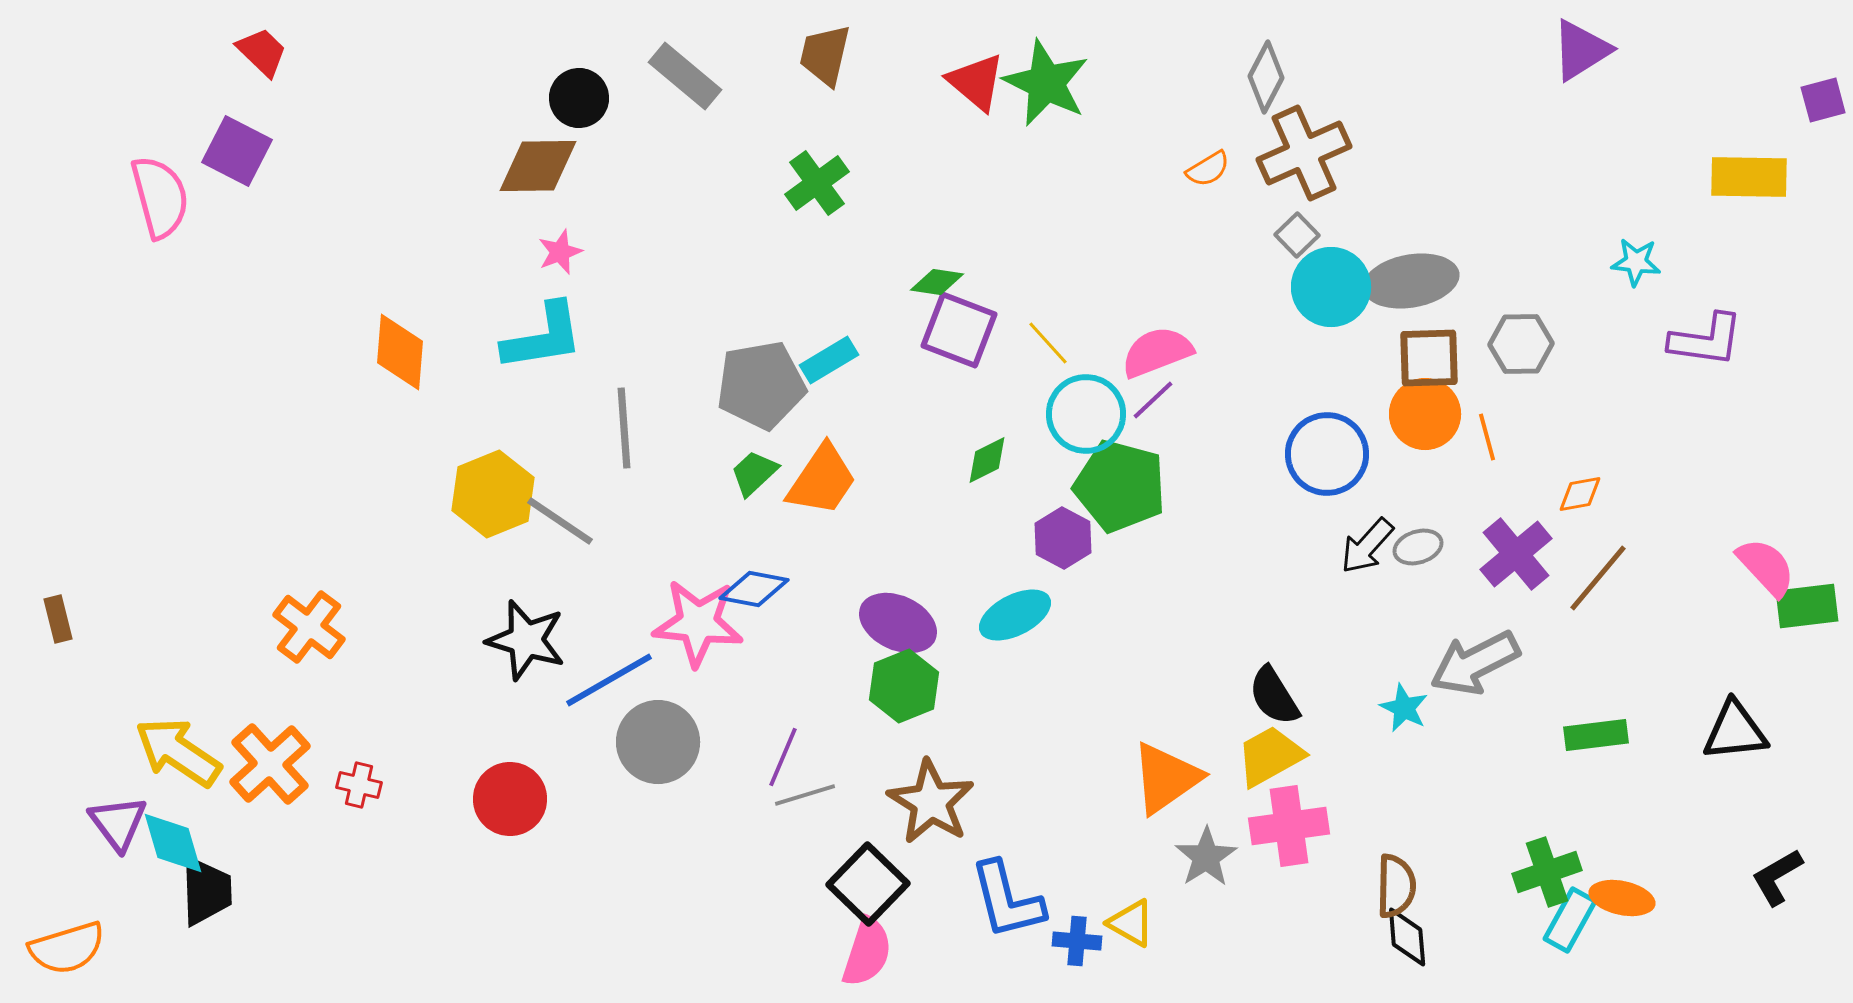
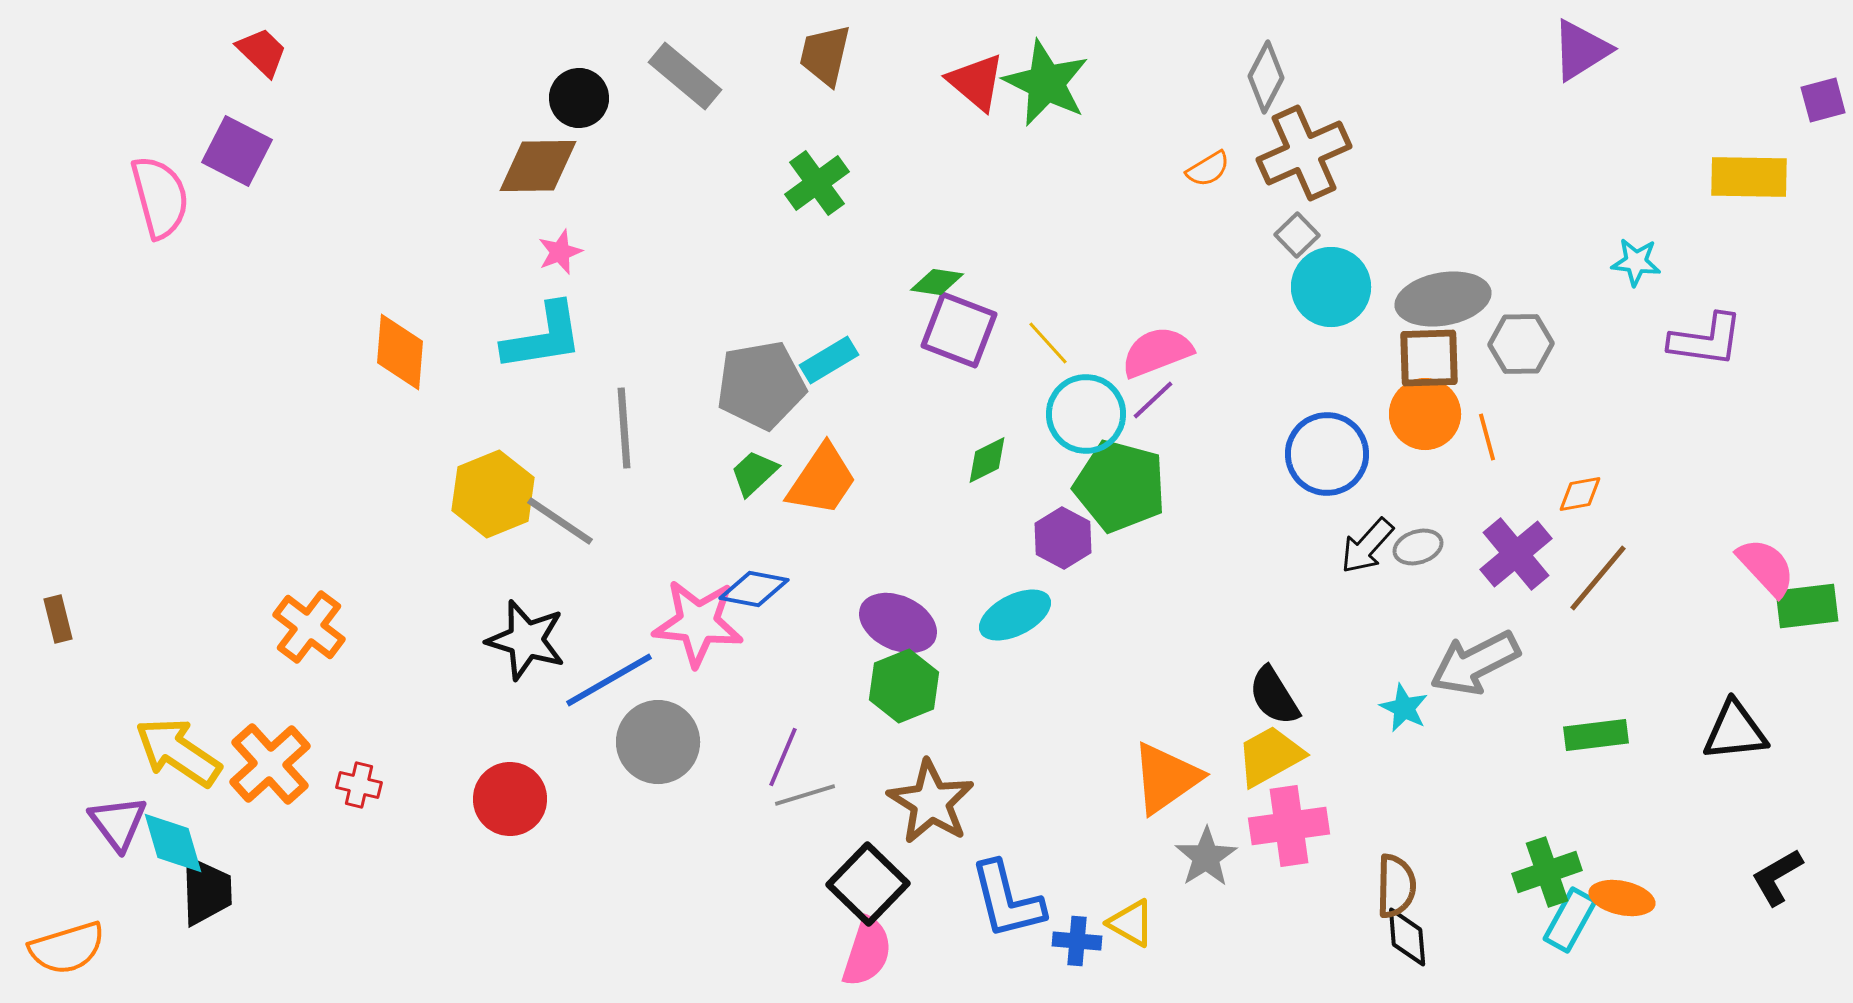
gray ellipse at (1411, 281): moved 32 px right, 18 px down
